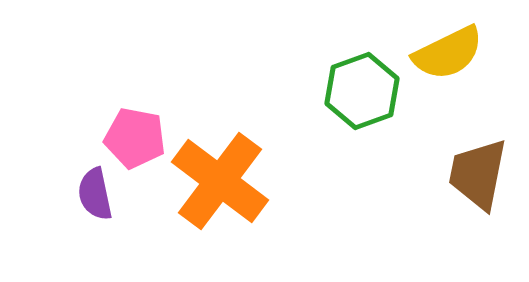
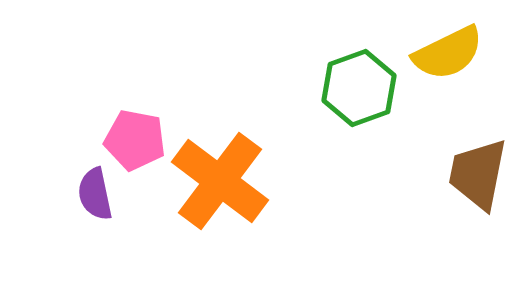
green hexagon: moved 3 px left, 3 px up
pink pentagon: moved 2 px down
